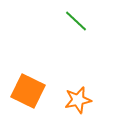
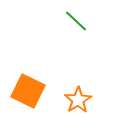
orange star: rotated 20 degrees counterclockwise
